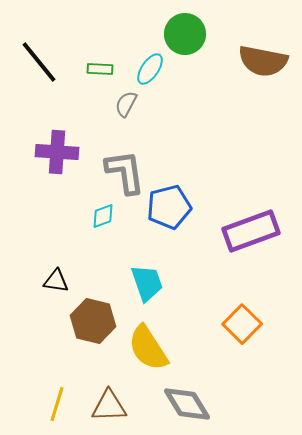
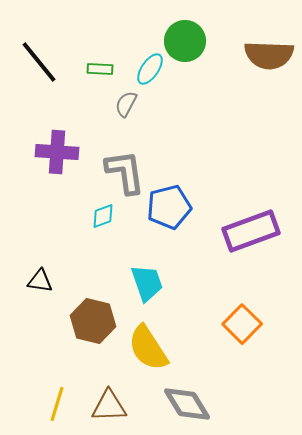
green circle: moved 7 px down
brown semicircle: moved 6 px right, 6 px up; rotated 9 degrees counterclockwise
black triangle: moved 16 px left
